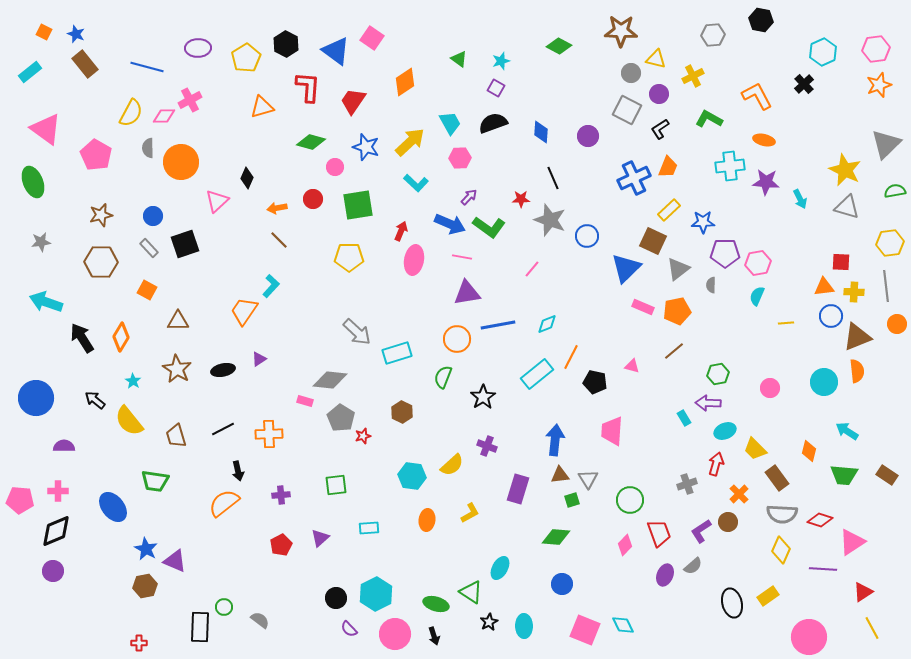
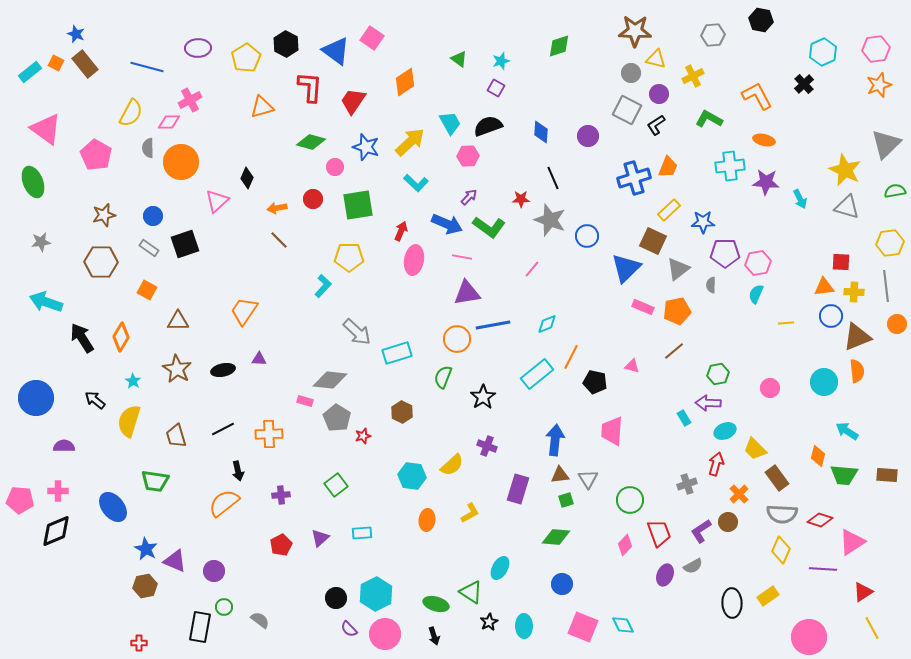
brown star at (621, 31): moved 14 px right
orange square at (44, 32): moved 12 px right, 31 px down
green diamond at (559, 46): rotated 45 degrees counterclockwise
red L-shape at (308, 87): moved 2 px right
pink diamond at (164, 116): moved 5 px right, 6 px down
black semicircle at (493, 123): moved 5 px left, 3 px down
black L-shape at (660, 129): moved 4 px left, 4 px up
pink hexagon at (460, 158): moved 8 px right, 2 px up
blue cross at (634, 178): rotated 8 degrees clockwise
brown star at (101, 215): moved 3 px right
blue arrow at (450, 224): moved 3 px left
gray rectangle at (149, 248): rotated 12 degrees counterclockwise
cyan L-shape at (271, 286): moved 52 px right
cyan semicircle at (757, 296): moved 1 px left, 2 px up
blue line at (498, 325): moved 5 px left
purple triangle at (259, 359): rotated 35 degrees clockwise
gray pentagon at (341, 418): moved 4 px left
yellow semicircle at (129, 421): rotated 56 degrees clockwise
orange diamond at (809, 451): moved 9 px right, 5 px down
brown rectangle at (887, 475): rotated 30 degrees counterclockwise
green square at (336, 485): rotated 30 degrees counterclockwise
green square at (572, 500): moved 6 px left
cyan rectangle at (369, 528): moved 7 px left, 5 px down
gray semicircle at (693, 566): rotated 12 degrees clockwise
purple circle at (53, 571): moved 161 px right
black ellipse at (732, 603): rotated 12 degrees clockwise
black rectangle at (200, 627): rotated 8 degrees clockwise
pink square at (585, 630): moved 2 px left, 3 px up
pink circle at (395, 634): moved 10 px left
